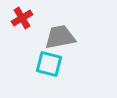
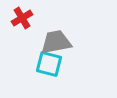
gray trapezoid: moved 4 px left, 5 px down
